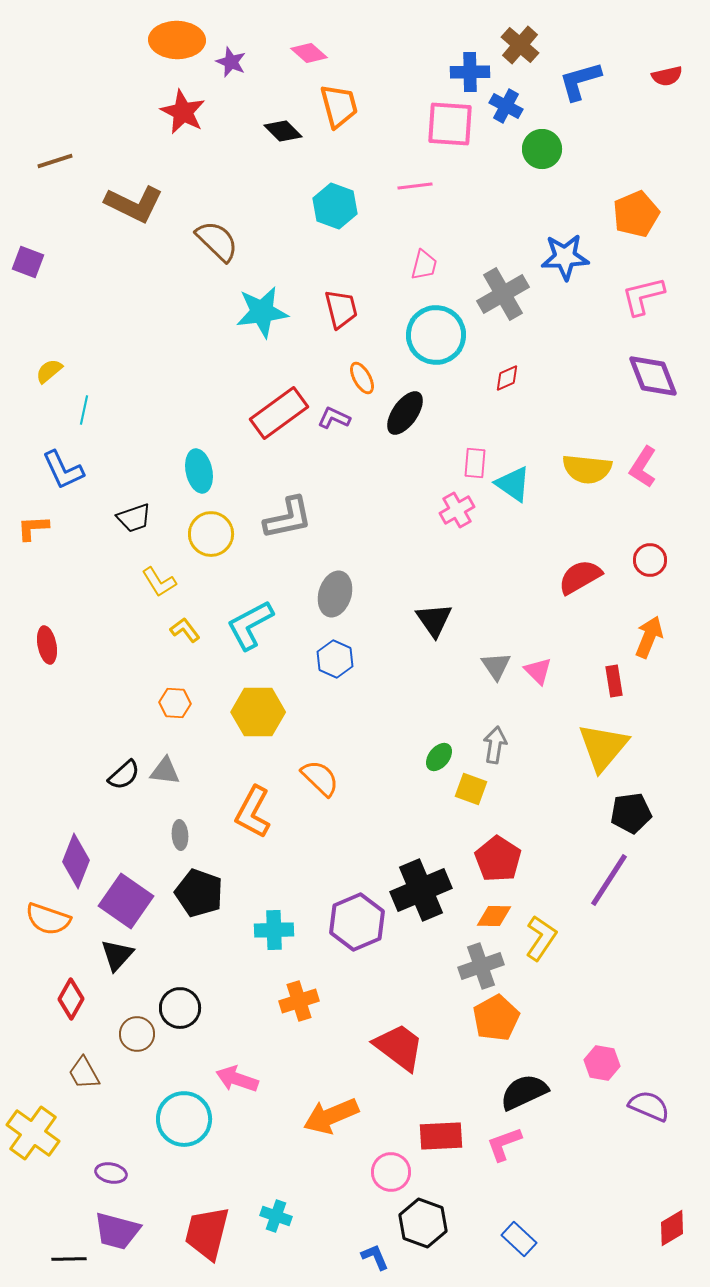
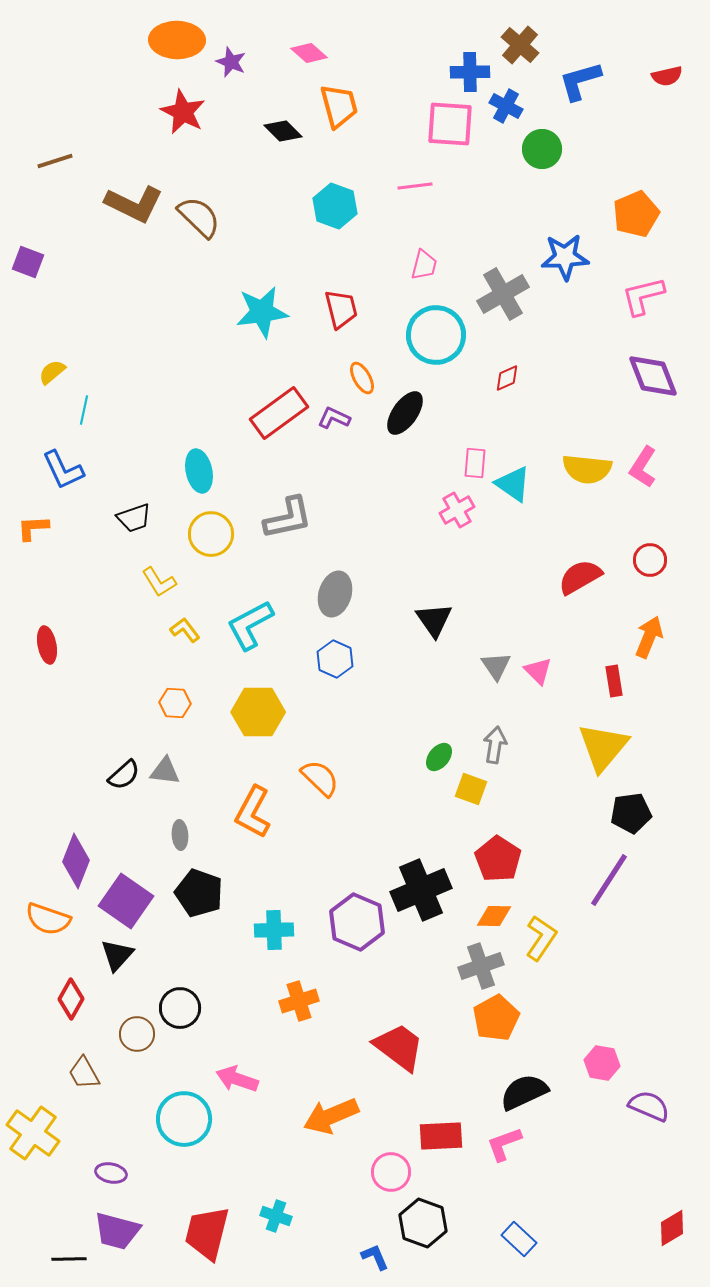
brown semicircle at (217, 241): moved 18 px left, 24 px up
yellow semicircle at (49, 371): moved 3 px right, 1 px down
purple hexagon at (357, 922): rotated 14 degrees counterclockwise
